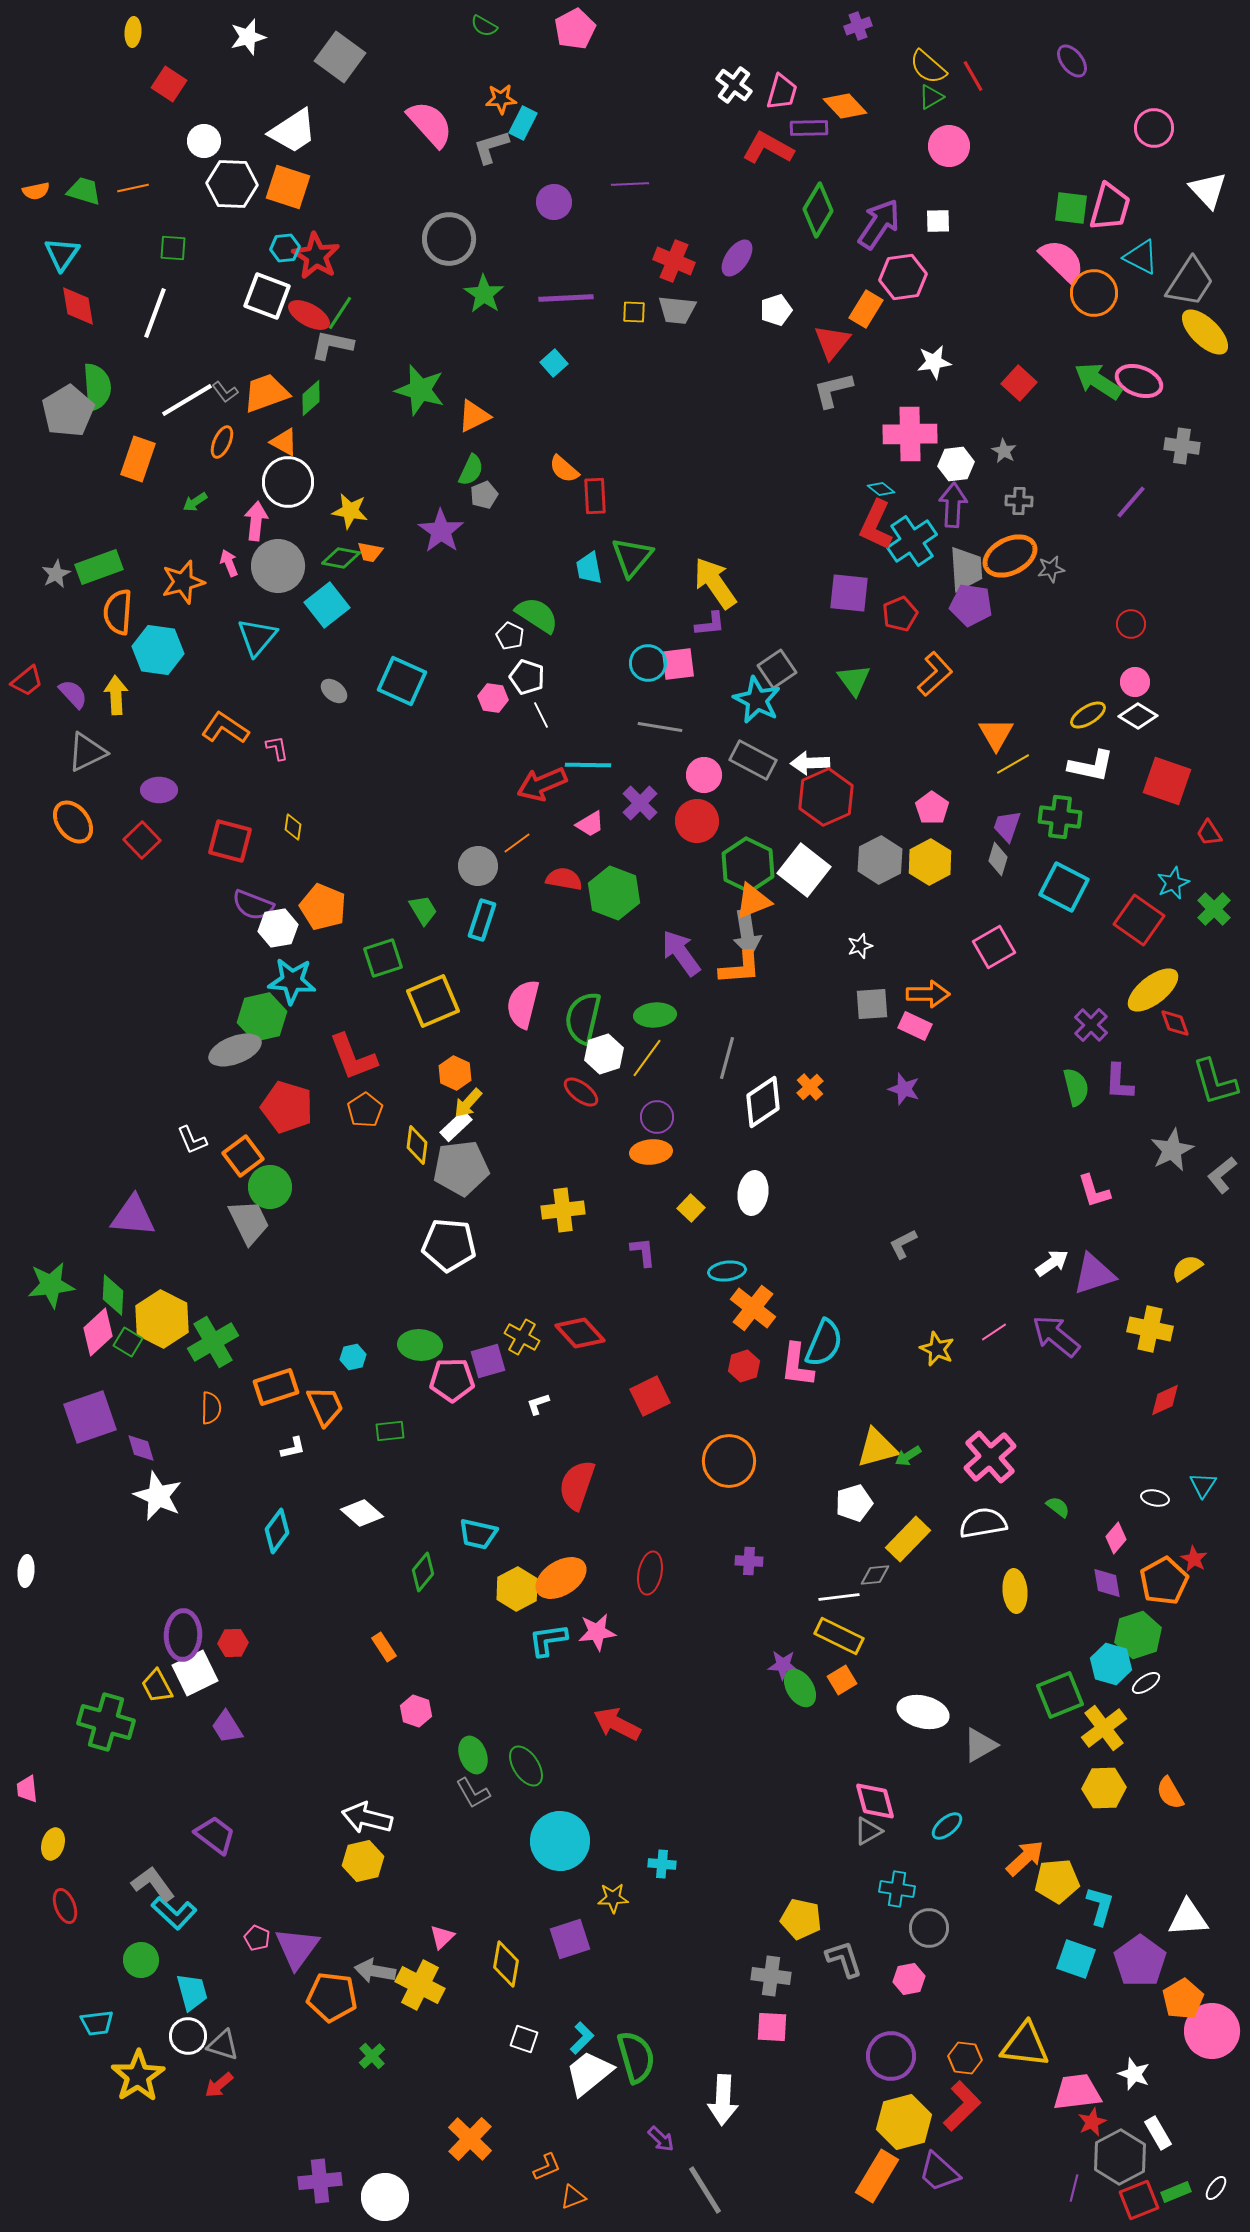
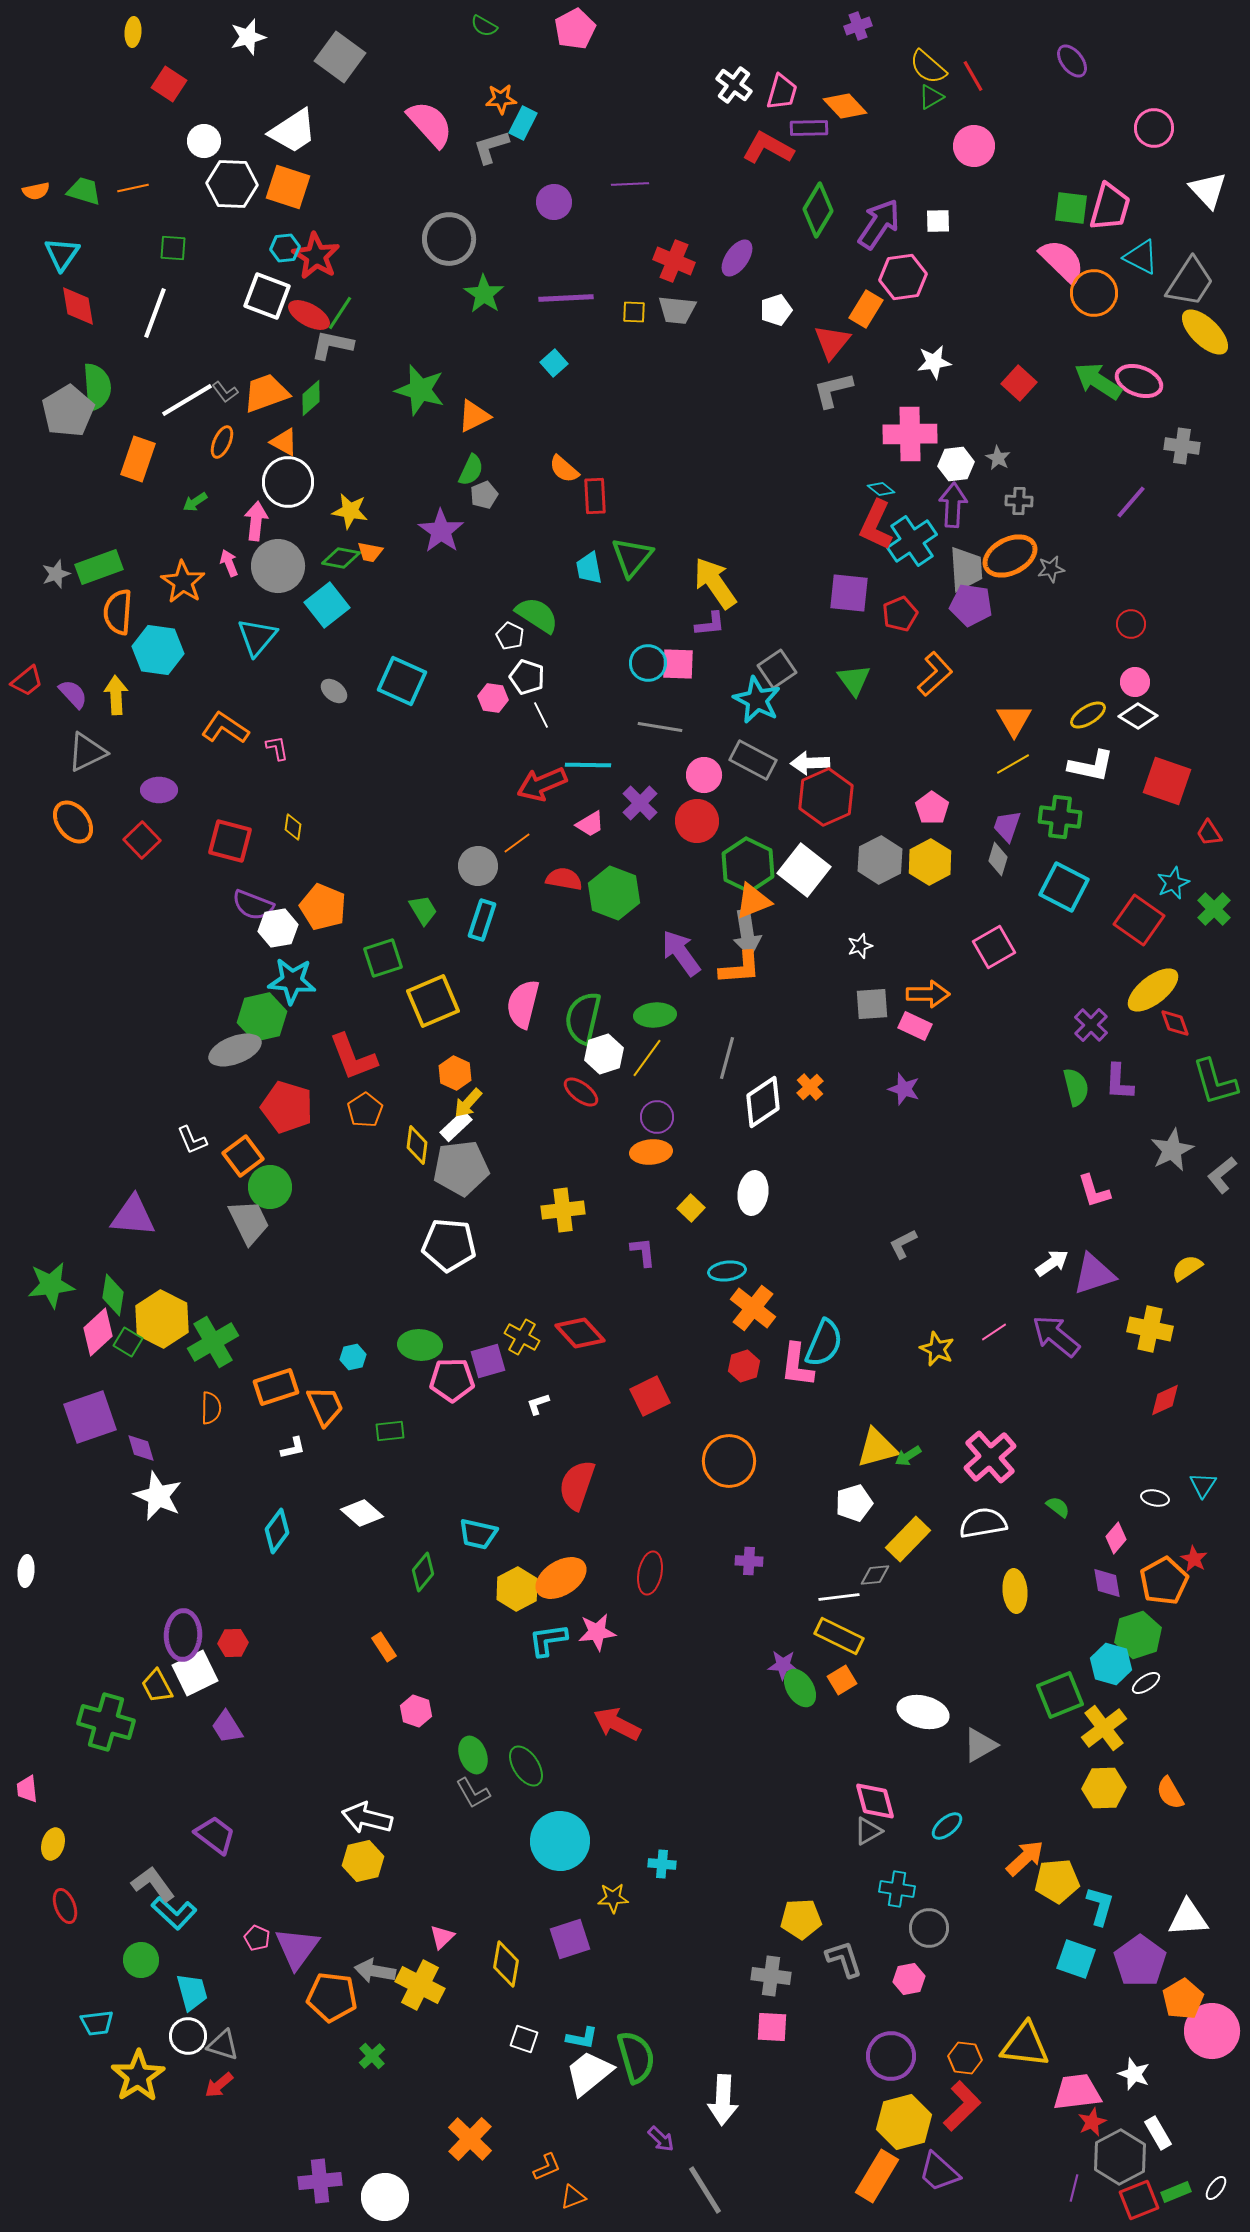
pink circle at (949, 146): moved 25 px right
gray star at (1004, 451): moved 6 px left, 7 px down
gray star at (56, 574): rotated 8 degrees clockwise
orange star at (183, 582): rotated 24 degrees counterclockwise
pink square at (678, 664): rotated 9 degrees clockwise
orange triangle at (996, 734): moved 18 px right, 14 px up
green diamond at (113, 1295): rotated 6 degrees clockwise
yellow pentagon at (801, 1919): rotated 15 degrees counterclockwise
cyan L-shape at (582, 2038): rotated 56 degrees clockwise
